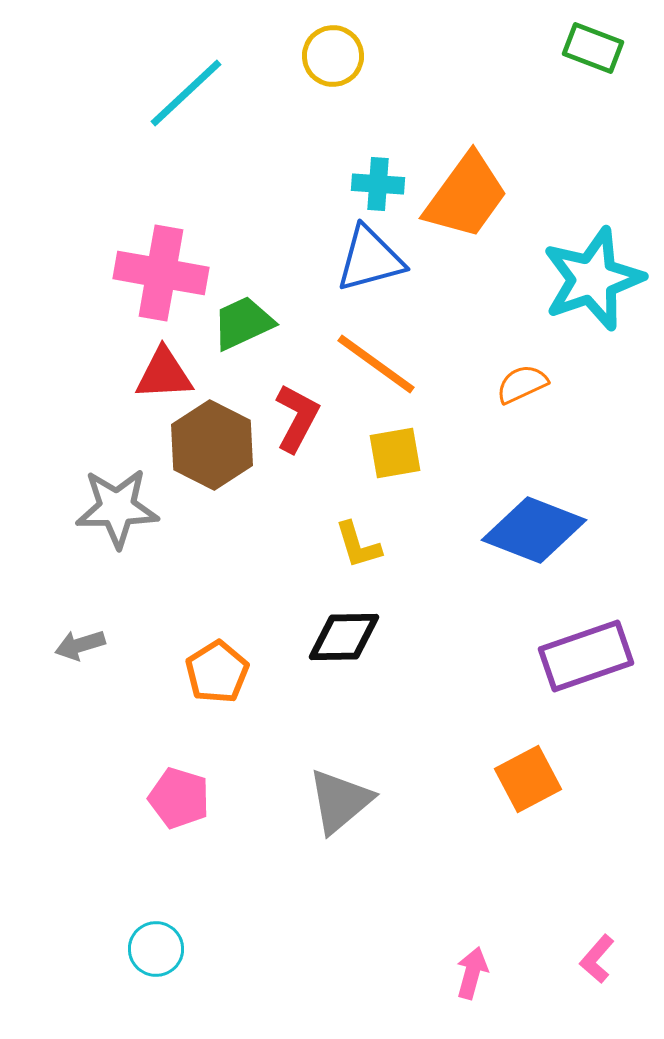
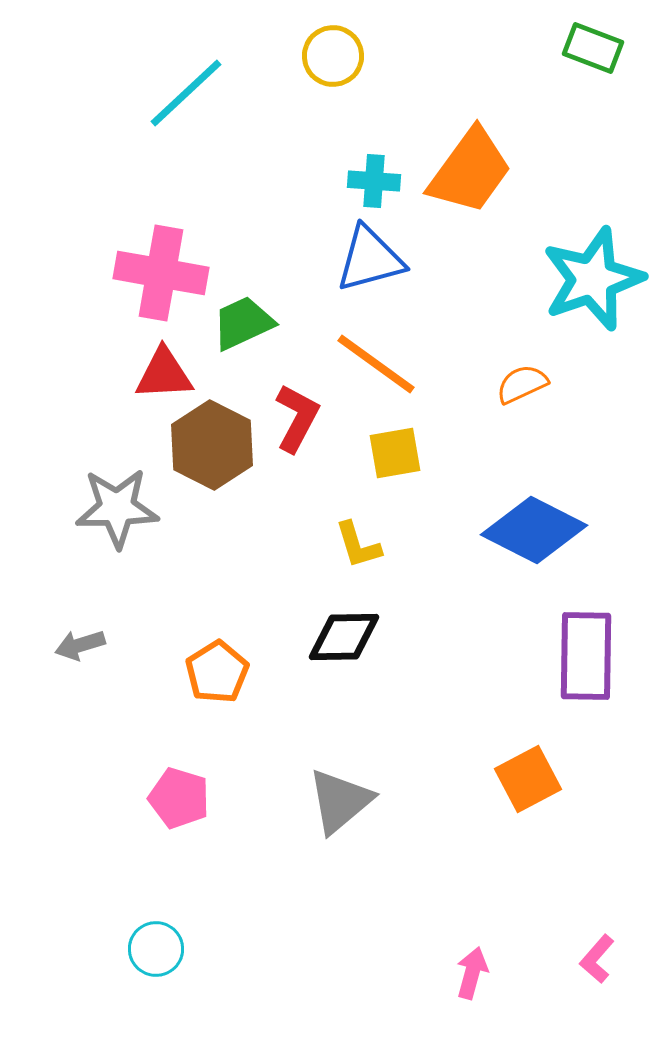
cyan cross: moved 4 px left, 3 px up
orange trapezoid: moved 4 px right, 25 px up
blue diamond: rotated 6 degrees clockwise
purple rectangle: rotated 70 degrees counterclockwise
